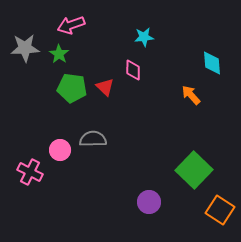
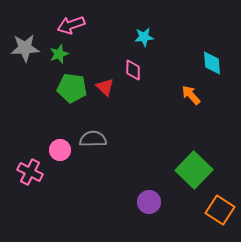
green star: rotated 18 degrees clockwise
